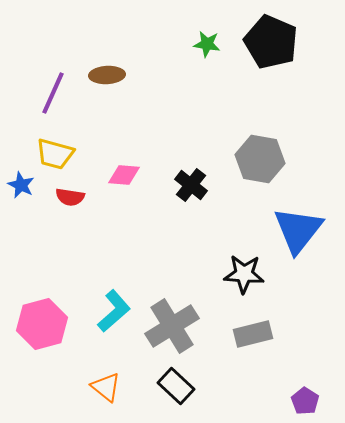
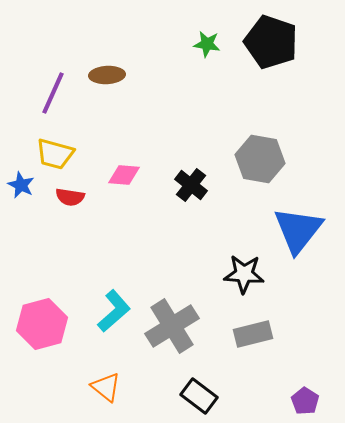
black pentagon: rotated 4 degrees counterclockwise
black rectangle: moved 23 px right, 10 px down; rotated 6 degrees counterclockwise
